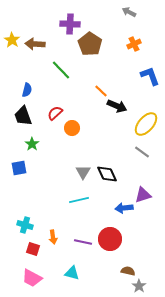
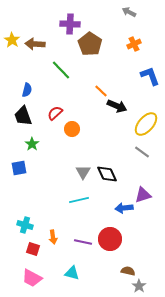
orange circle: moved 1 px down
